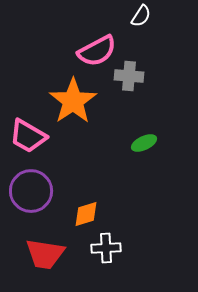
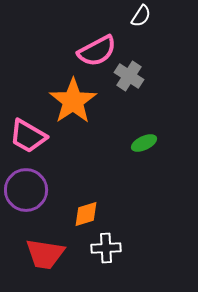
gray cross: rotated 28 degrees clockwise
purple circle: moved 5 px left, 1 px up
